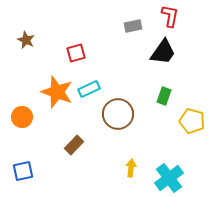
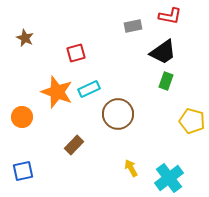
red L-shape: rotated 90 degrees clockwise
brown star: moved 1 px left, 2 px up
black trapezoid: rotated 20 degrees clockwise
green rectangle: moved 2 px right, 15 px up
yellow arrow: rotated 36 degrees counterclockwise
